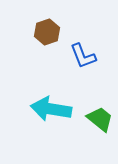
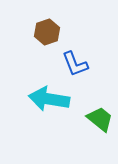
blue L-shape: moved 8 px left, 8 px down
cyan arrow: moved 2 px left, 10 px up
